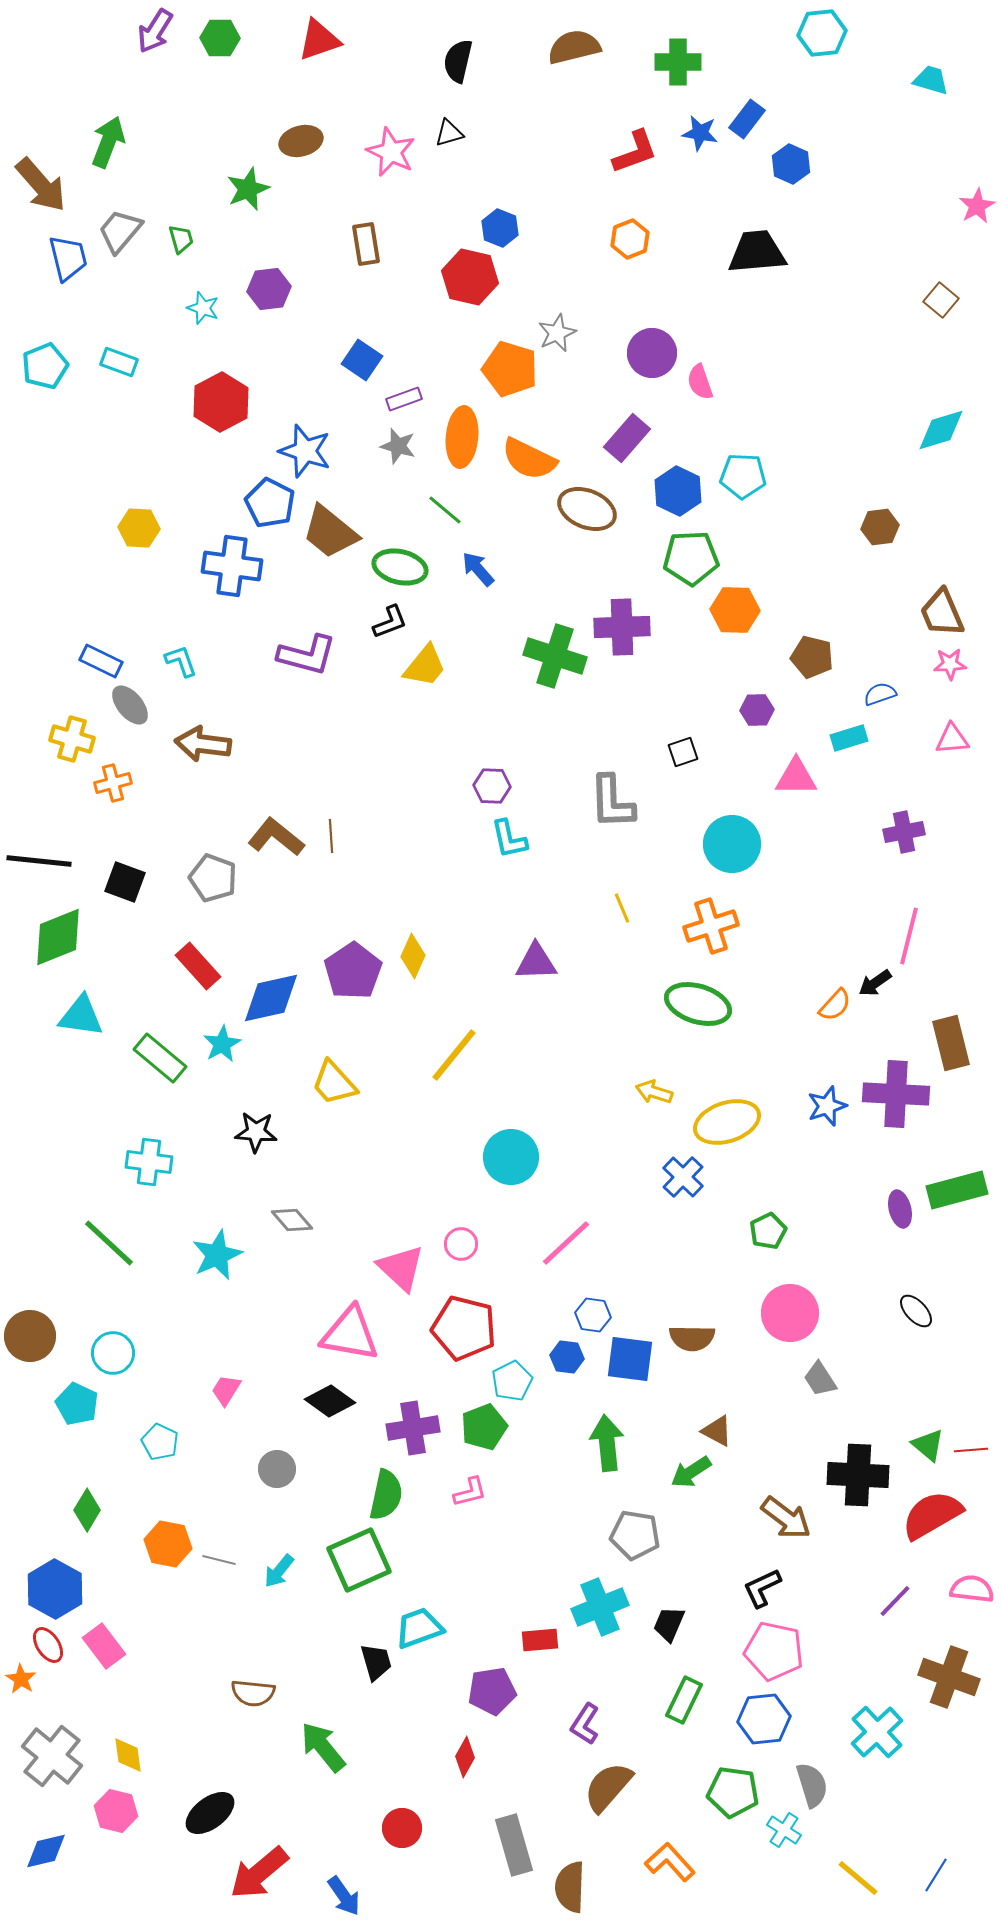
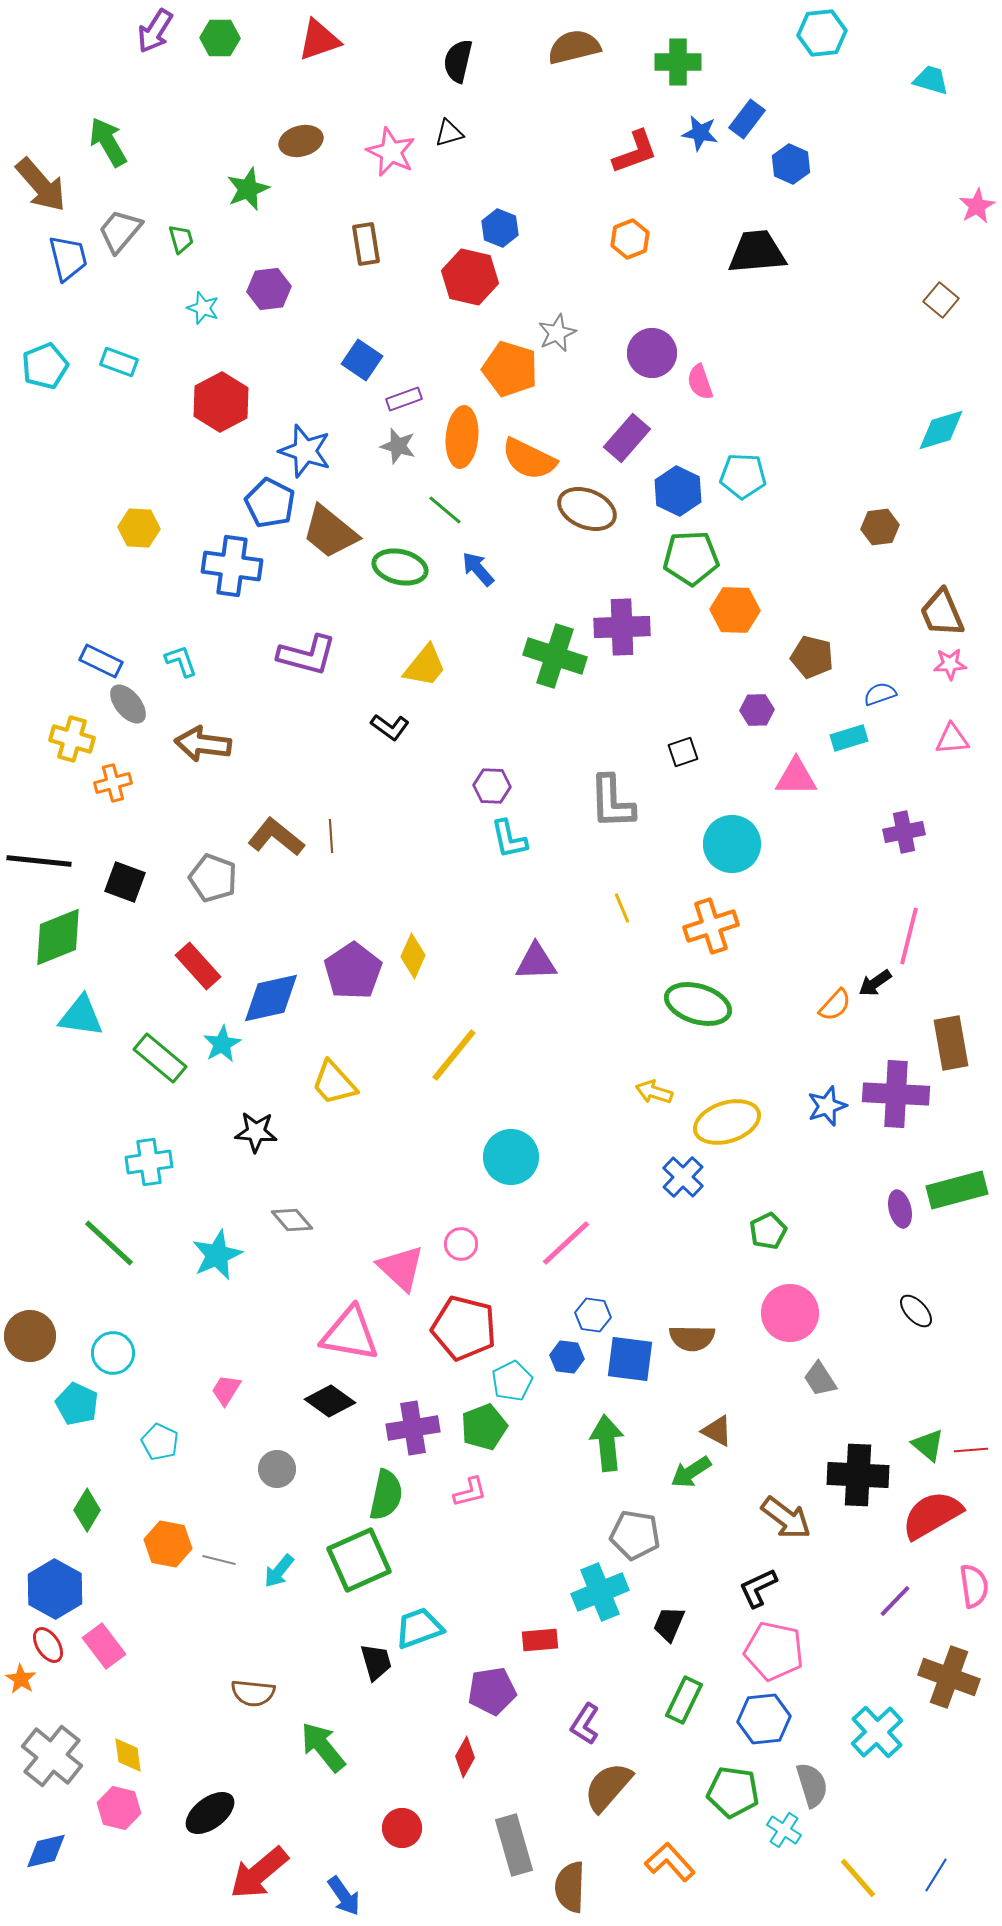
green arrow at (108, 142): rotated 51 degrees counterclockwise
black L-shape at (390, 622): moved 105 px down; rotated 57 degrees clockwise
gray ellipse at (130, 705): moved 2 px left, 1 px up
brown rectangle at (951, 1043): rotated 4 degrees clockwise
cyan cross at (149, 1162): rotated 15 degrees counterclockwise
black L-shape at (762, 1588): moved 4 px left
pink semicircle at (972, 1589): moved 2 px right, 3 px up; rotated 75 degrees clockwise
cyan cross at (600, 1607): moved 15 px up
pink hexagon at (116, 1811): moved 3 px right, 3 px up
yellow line at (858, 1878): rotated 9 degrees clockwise
